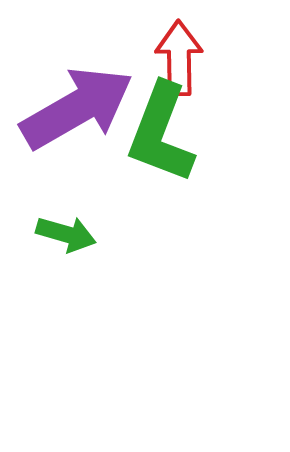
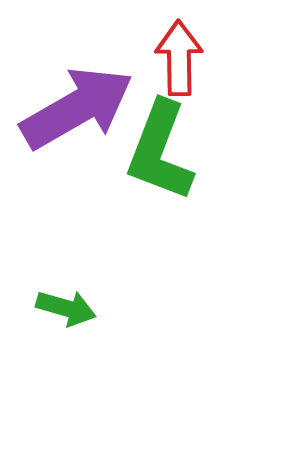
green L-shape: moved 1 px left, 18 px down
green arrow: moved 74 px down
